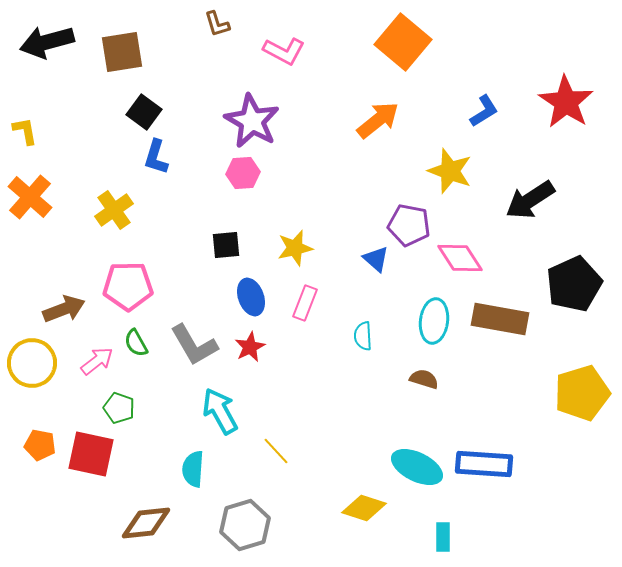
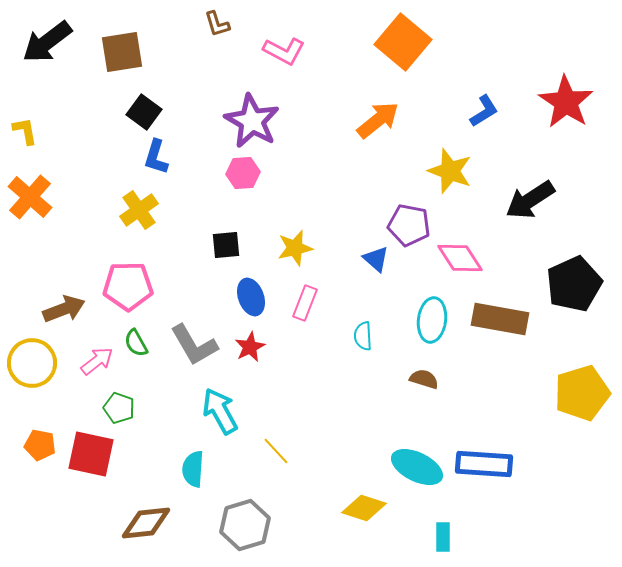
black arrow at (47, 42): rotated 22 degrees counterclockwise
yellow cross at (114, 210): moved 25 px right
cyan ellipse at (434, 321): moved 2 px left, 1 px up
